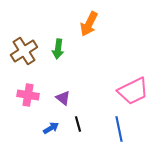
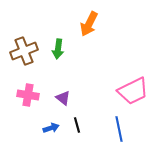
brown cross: rotated 12 degrees clockwise
black line: moved 1 px left, 1 px down
blue arrow: rotated 14 degrees clockwise
